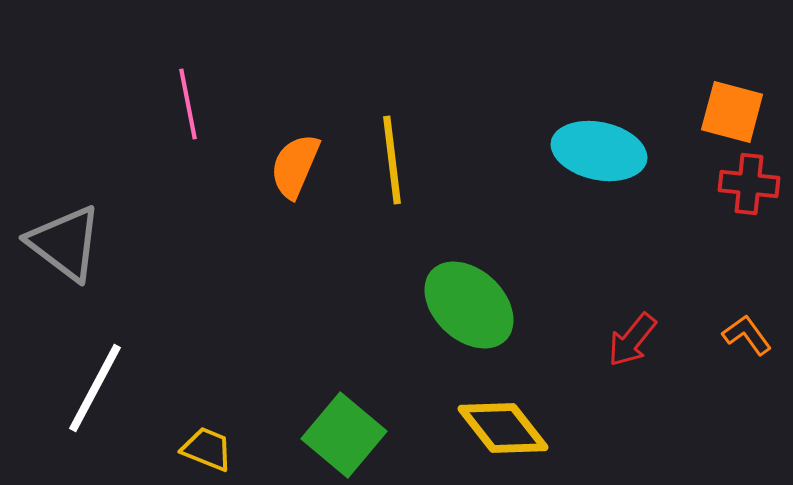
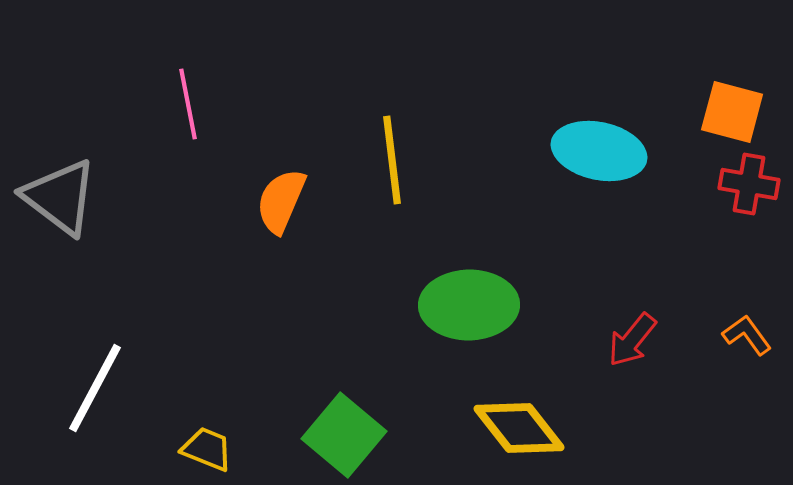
orange semicircle: moved 14 px left, 35 px down
red cross: rotated 4 degrees clockwise
gray triangle: moved 5 px left, 46 px up
green ellipse: rotated 44 degrees counterclockwise
yellow diamond: moved 16 px right
